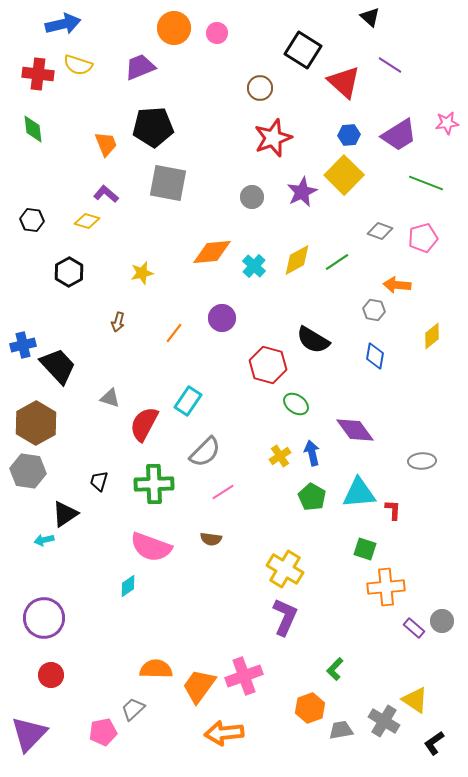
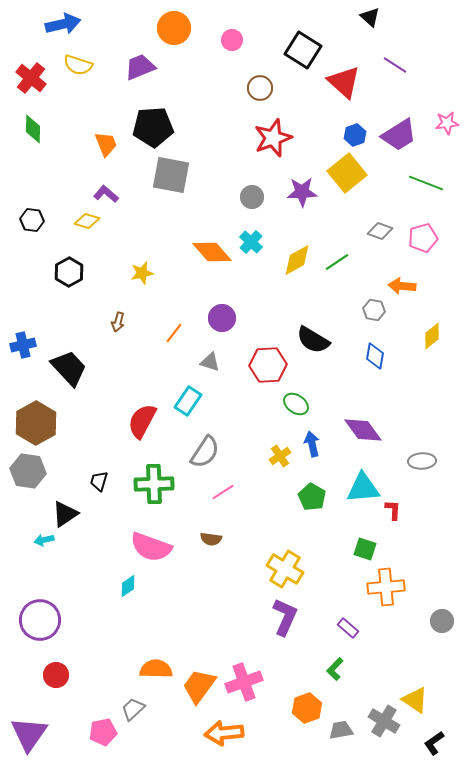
pink circle at (217, 33): moved 15 px right, 7 px down
purple line at (390, 65): moved 5 px right
red cross at (38, 74): moved 7 px left, 4 px down; rotated 32 degrees clockwise
green diamond at (33, 129): rotated 8 degrees clockwise
blue hexagon at (349, 135): moved 6 px right; rotated 15 degrees counterclockwise
yellow square at (344, 175): moved 3 px right, 2 px up; rotated 6 degrees clockwise
gray square at (168, 183): moved 3 px right, 8 px up
purple star at (302, 192): rotated 24 degrees clockwise
orange diamond at (212, 252): rotated 54 degrees clockwise
cyan cross at (254, 266): moved 3 px left, 24 px up
orange arrow at (397, 285): moved 5 px right, 1 px down
red hexagon at (268, 365): rotated 18 degrees counterclockwise
black trapezoid at (58, 366): moved 11 px right, 2 px down
gray triangle at (110, 398): moved 100 px right, 36 px up
red semicircle at (144, 424): moved 2 px left, 3 px up
purple diamond at (355, 430): moved 8 px right
gray semicircle at (205, 452): rotated 12 degrees counterclockwise
blue arrow at (312, 453): moved 9 px up
cyan triangle at (359, 493): moved 4 px right, 5 px up
purple circle at (44, 618): moved 4 px left, 2 px down
purple rectangle at (414, 628): moved 66 px left
red circle at (51, 675): moved 5 px right
pink cross at (244, 676): moved 6 px down
orange hexagon at (310, 708): moved 3 px left
purple triangle at (29, 734): rotated 9 degrees counterclockwise
